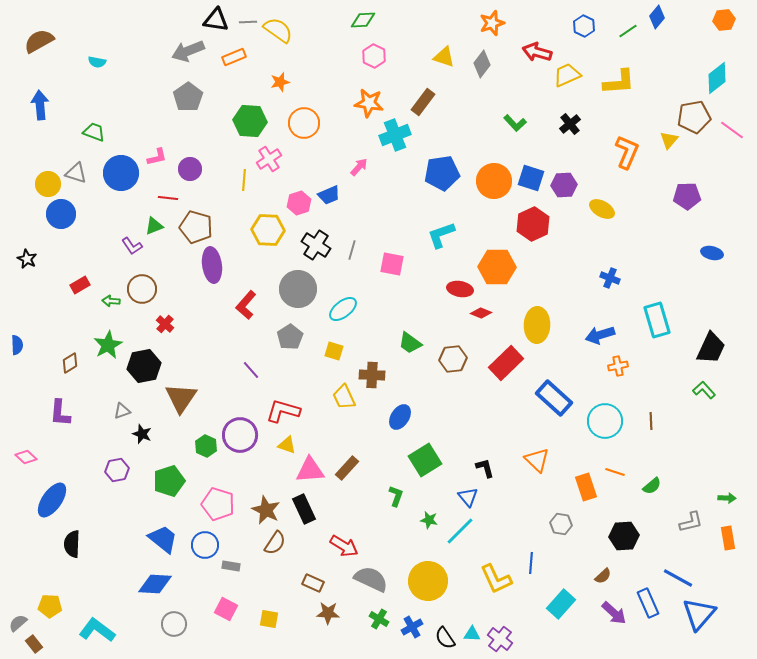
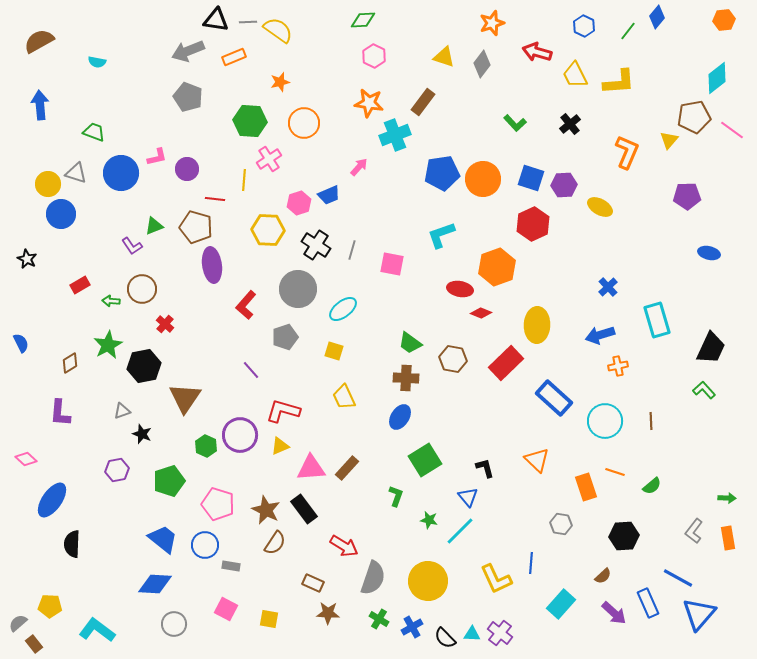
green line at (628, 31): rotated 18 degrees counterclockwise
yellow trapezoid at (567, 75): moved 8 px right; rotated 92 degrees counterclockwise
gray pentagon at (188, 97): rotated 16 degrees counterclockwise
purple circle at (190, 169): moved 3 px left
orange circle at (494, 181): moved 11 px left, 2 px up
red line at (168, 198): moved 47 px right, 1 px down
yellow ellipse at (602, 209): moved 2 px left, 2 px up
blue ellipse at (712, 253): moved 3 px left
orange hexagon at (497, 267): rotated 21 degrees counterclockwise
blue cross at (610, 278): moved 2 px left, 9 px down; rotated 24 degrees clockwise
gray pentagon at (290, 337): moved 5 px left; rotated 15 degrees clockwise
blue semicircle at (17, 345): moved 4 px right, 2 px up; rotated 24 degrees counterclockwise
brown hexagon at (453, 359): rotated 16 degrees clockwise
brown cross at (372, 375): moved 34 px right, 3 px down
brown triangle at (181, 398): moved 4 px right
yellow triangle at (287, 445): moved 7 px left, 1 px down; rotated 42 degrees counterclockwise
pink diamond at (26, 457): moved 2 px down
pink triangle at (310, 470): moved 1 px right, 2 px up
black rectangle at (304, 509): rotated 12 degrees counterclockwise
gray L-shape at (691, 522): moved 3 px right, 9 px down; rotated 140 degrees clockwise
gray semicircle at (371, 579): moved 2 px right, 1 px up; rotated 84 degrees clockwise
black semicircle at (445, 638): rotated 10 degrees counterclockwise
purple cross at (500, 639): moved 6 px up
